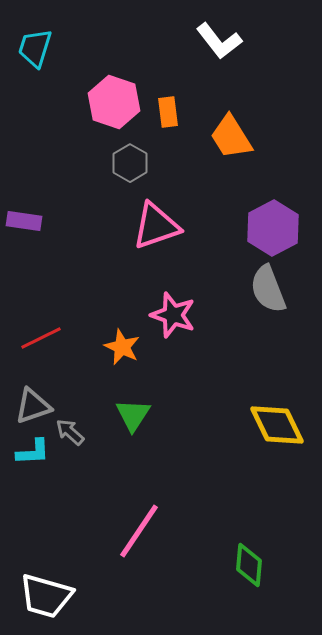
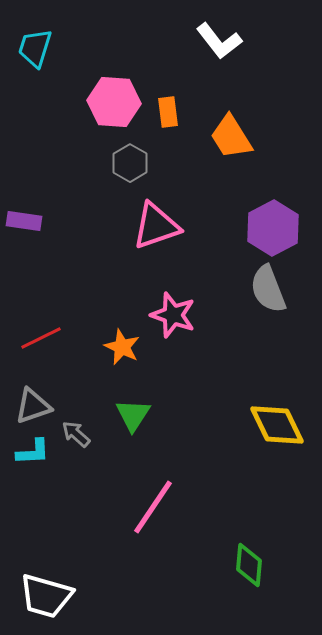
pink hexagon: rotated 15 degrees counterclockwise
gray arrow: moved 6 px right, 2 px down
pink line: moved 14 px right, 24 px up
